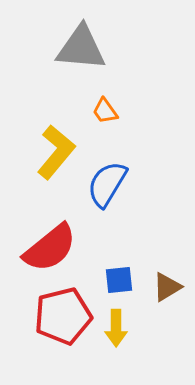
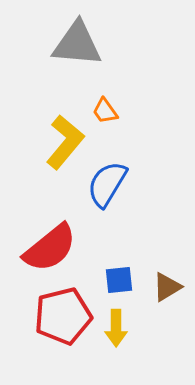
gray triangle: moved 4 px left, 4 px up
yellow L-shape: moved 9 px right, 10 px up
